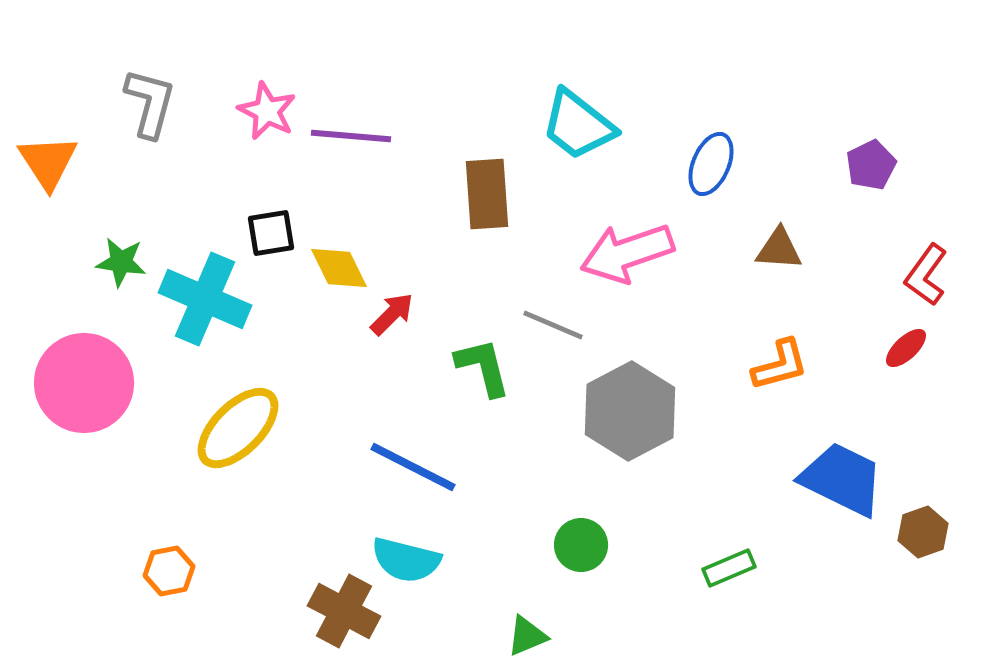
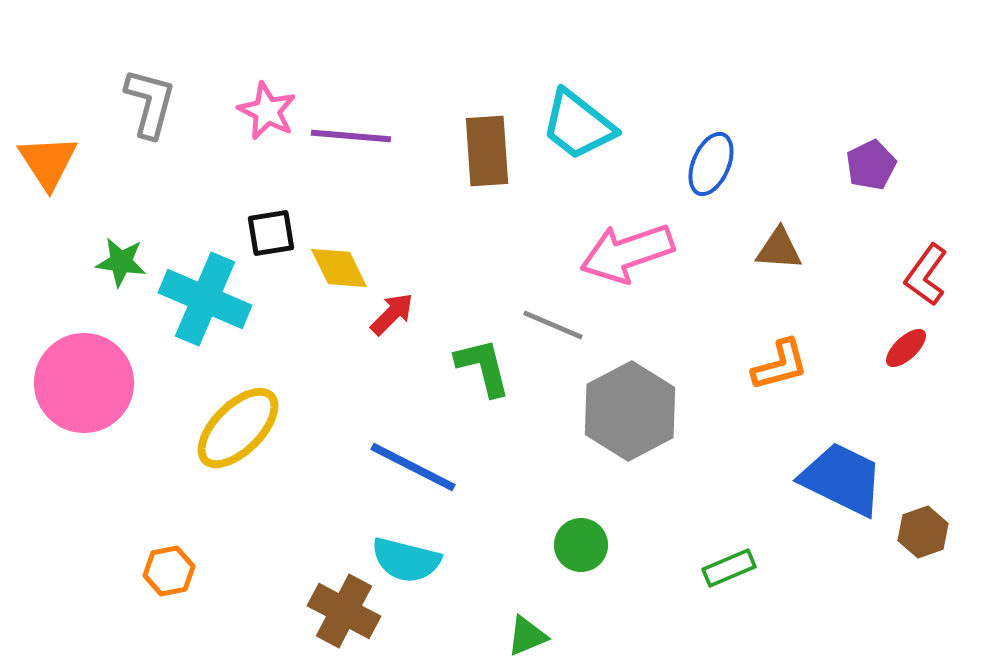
brown rectangle: moved 43 px up
